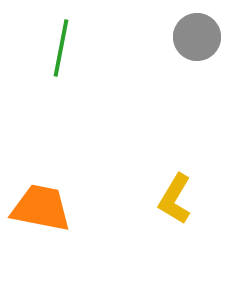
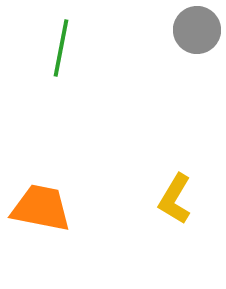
gray circle: moved 7 px up
